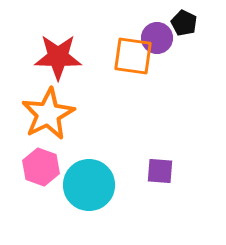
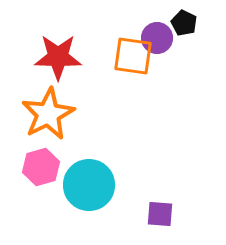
pink hexagon: rotated 24 degrees clockwise
purple square: moved 43 px down
